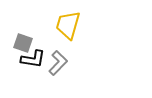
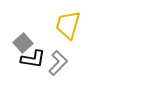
gray square: rotated 30 degrees clockwise
